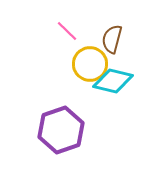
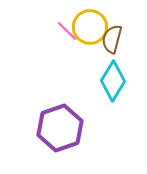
yellow circle: moved 37 px up
cyan diamond: rotated 72 degrees counterclockwise
purple hexagon: moved 1 px left, 2 px up
